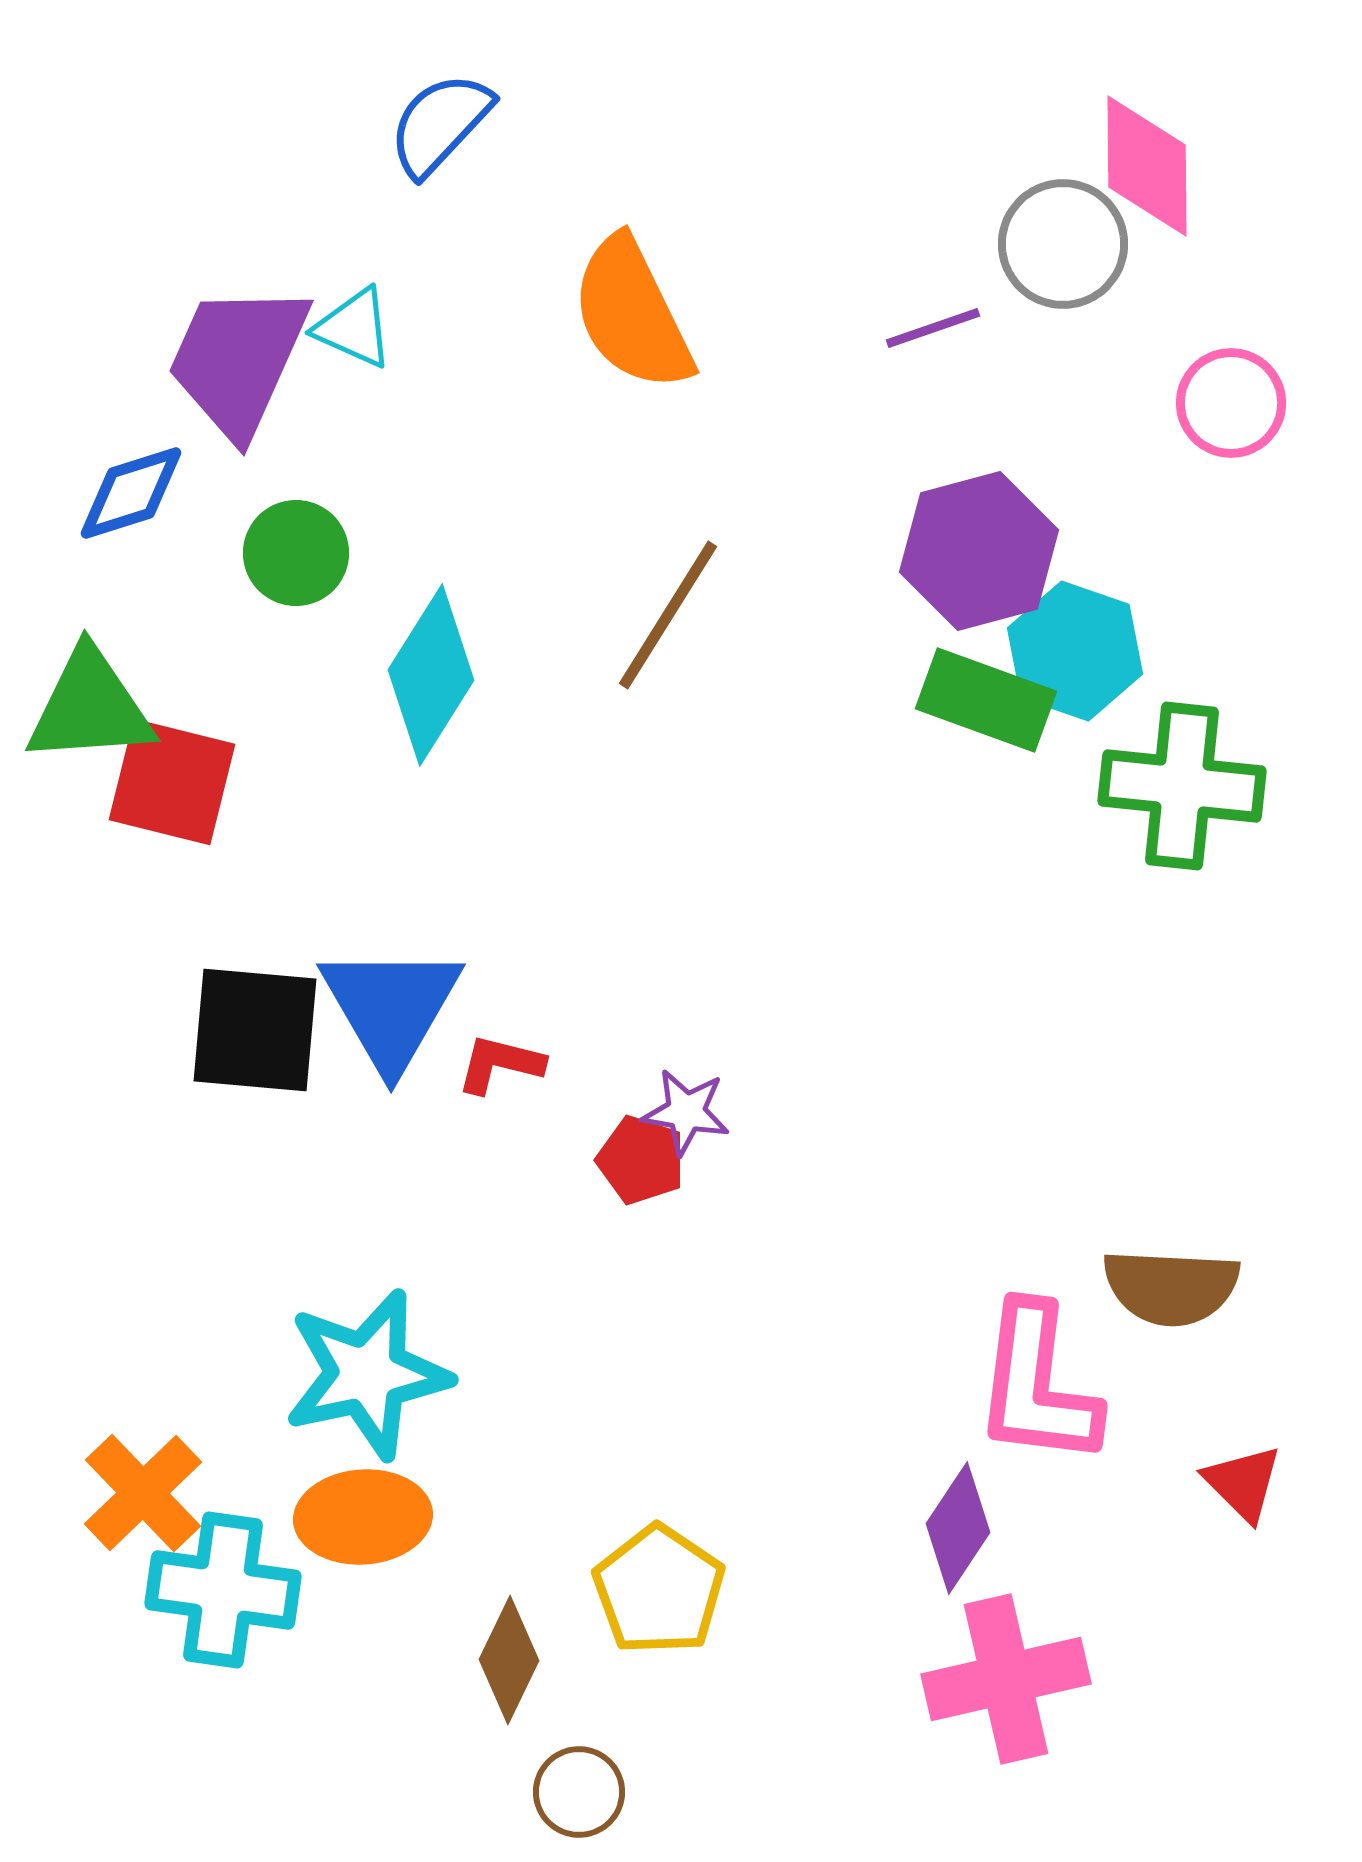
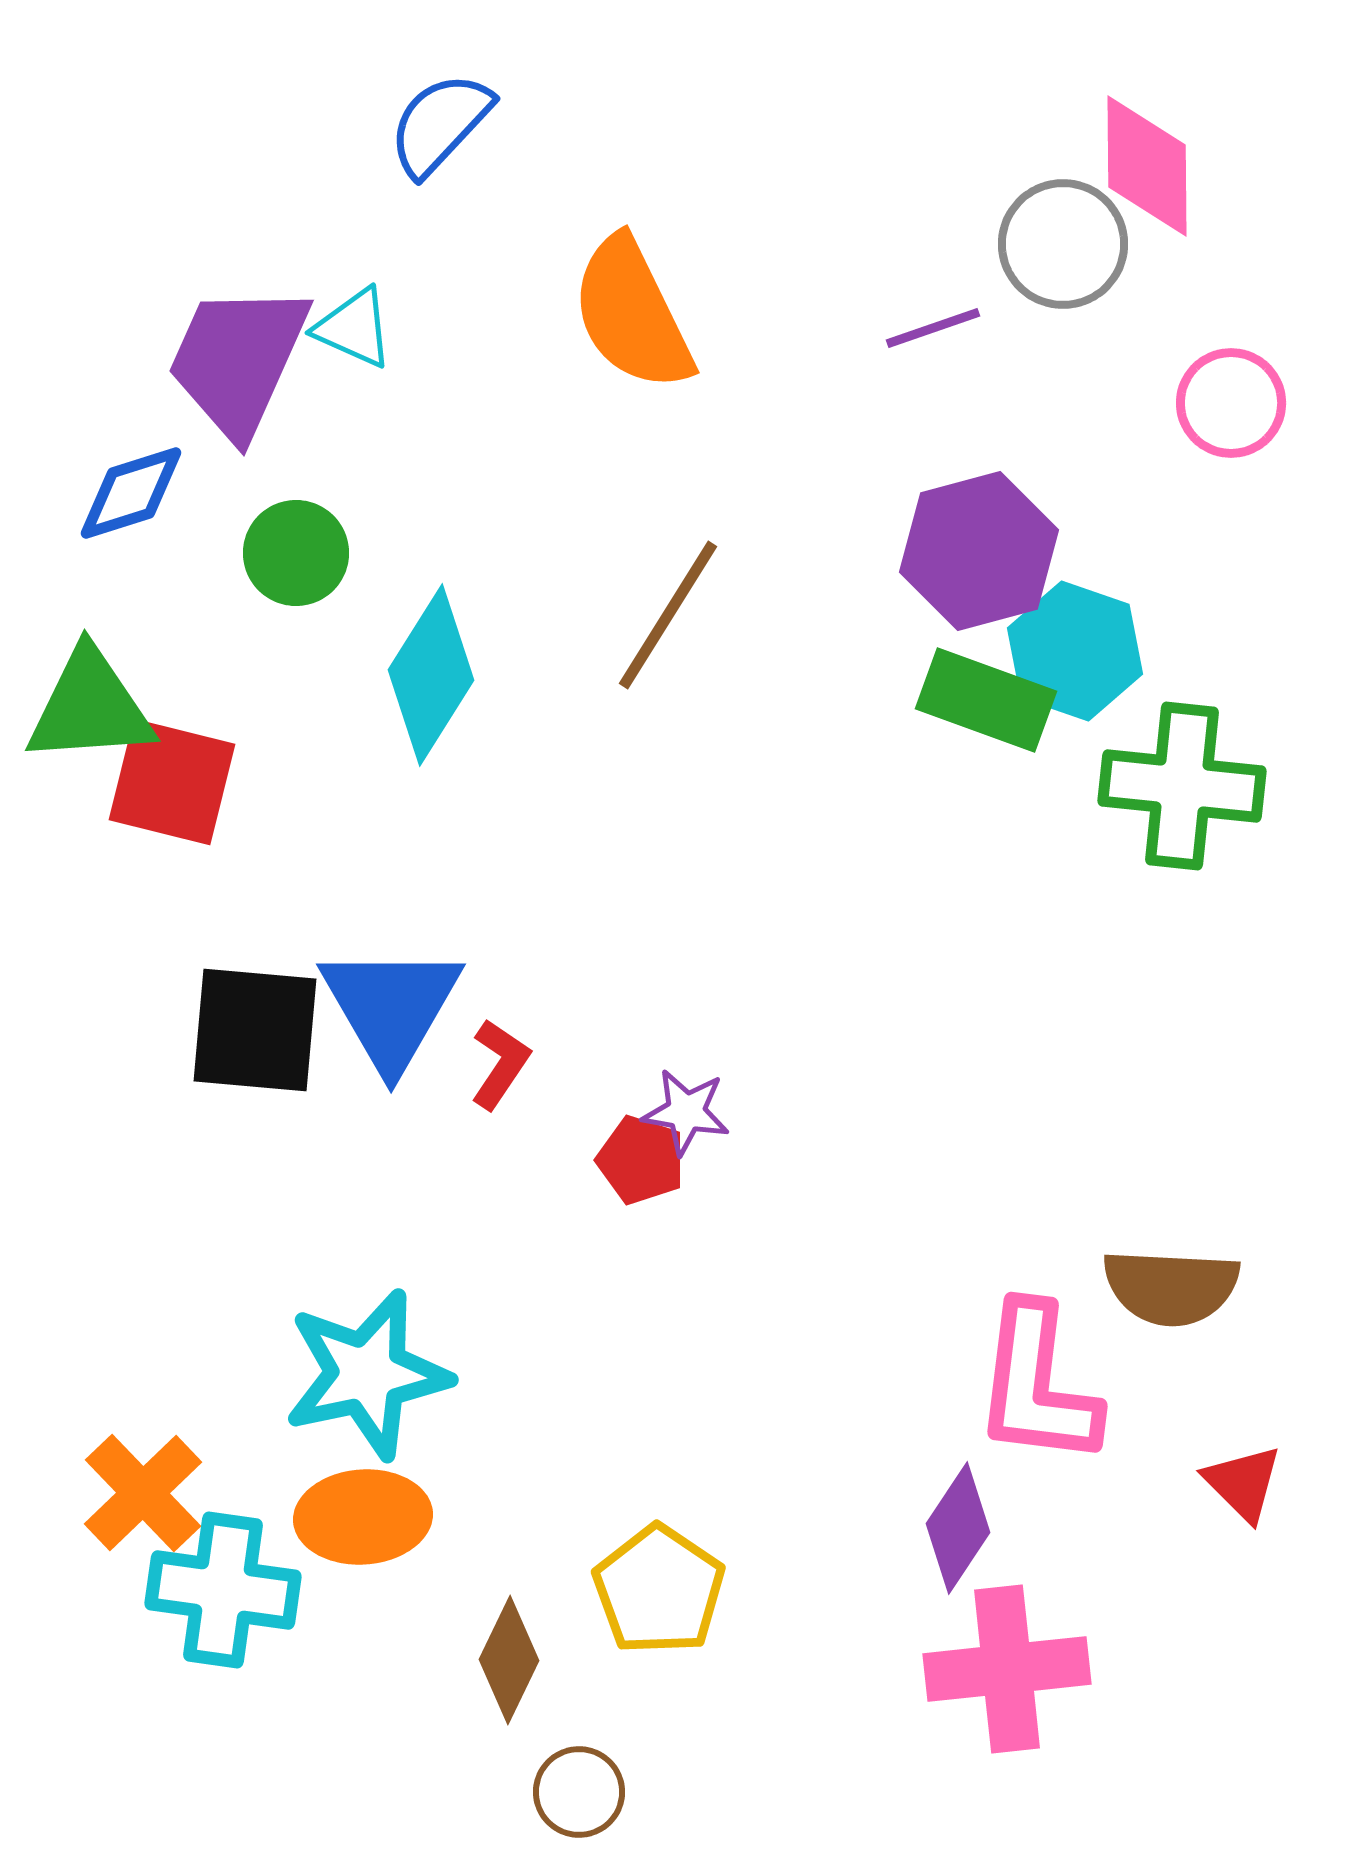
red L-shape: rotated 110 degrees clockwise
pink cross: moved 1 px right, 10 px up; rotated 7 degrees clockwise
